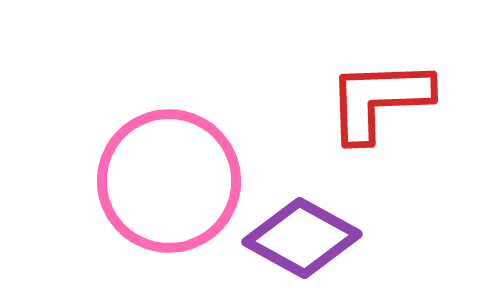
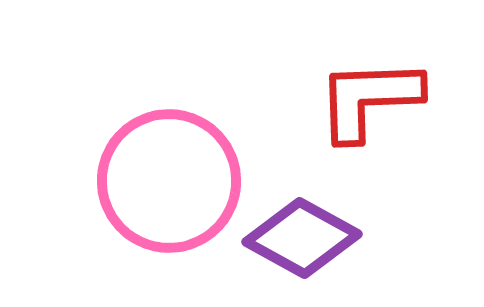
red L-shape: moved 10 px left, 1 px up
